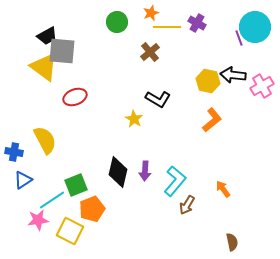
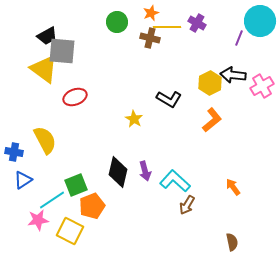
cyan circle: moved 5 px right, 6 px up
purple line: rotated 42 degrees clockwise
brown cross: moved 14 px up; rotated 36 degrees counterclockwise
yellow triangle: moved 2 px down
yellow hexagon: moved 2 px right, 2 px down; rotated 20 degrees clockwise
black L-shape: moved 11 px right
purple arrow: rotated 18 degrees counterclockwise
cyan L-shape: rotated 88 degrees counterclockwise
orange arrow: moved 10 px right, 2 px up
orange pentagon: moved 3 px up
